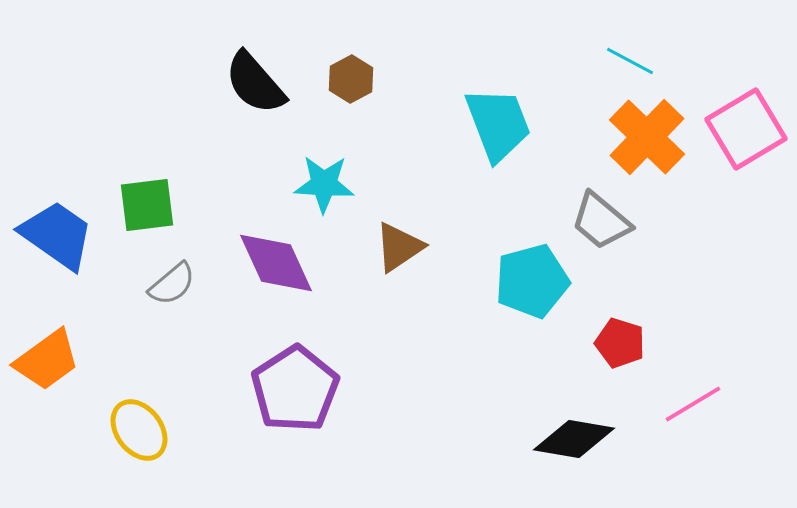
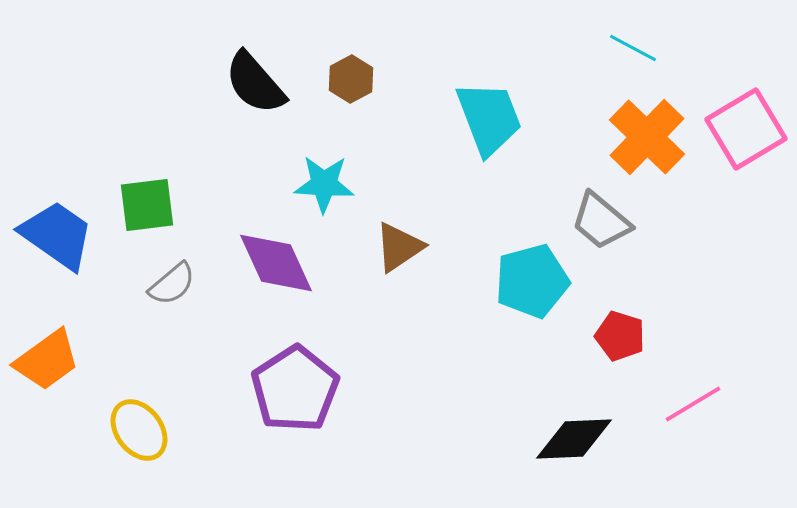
cyan line: moved 3 px right, 13 px up
cyan trapezoid: moved 9 px left, 6 px up
red pentagon: moved 7 px up
black diamond: rotated 12 degrees counterclockwise
